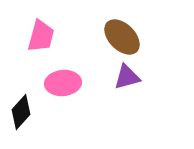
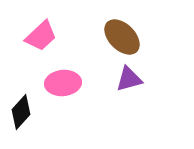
pink trapezoid: rotated 32 degrees clockwise
purple triangle: moved 2 px right, 2 px down
